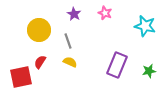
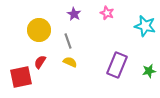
pink star: moved 2 px right
